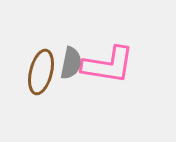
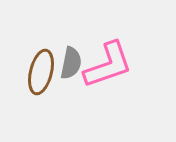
pink L-shape: rotated 28 degrees counterclockwise
